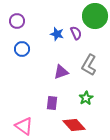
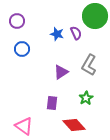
purple triangle: rotated 14 degrees counterclockwise
